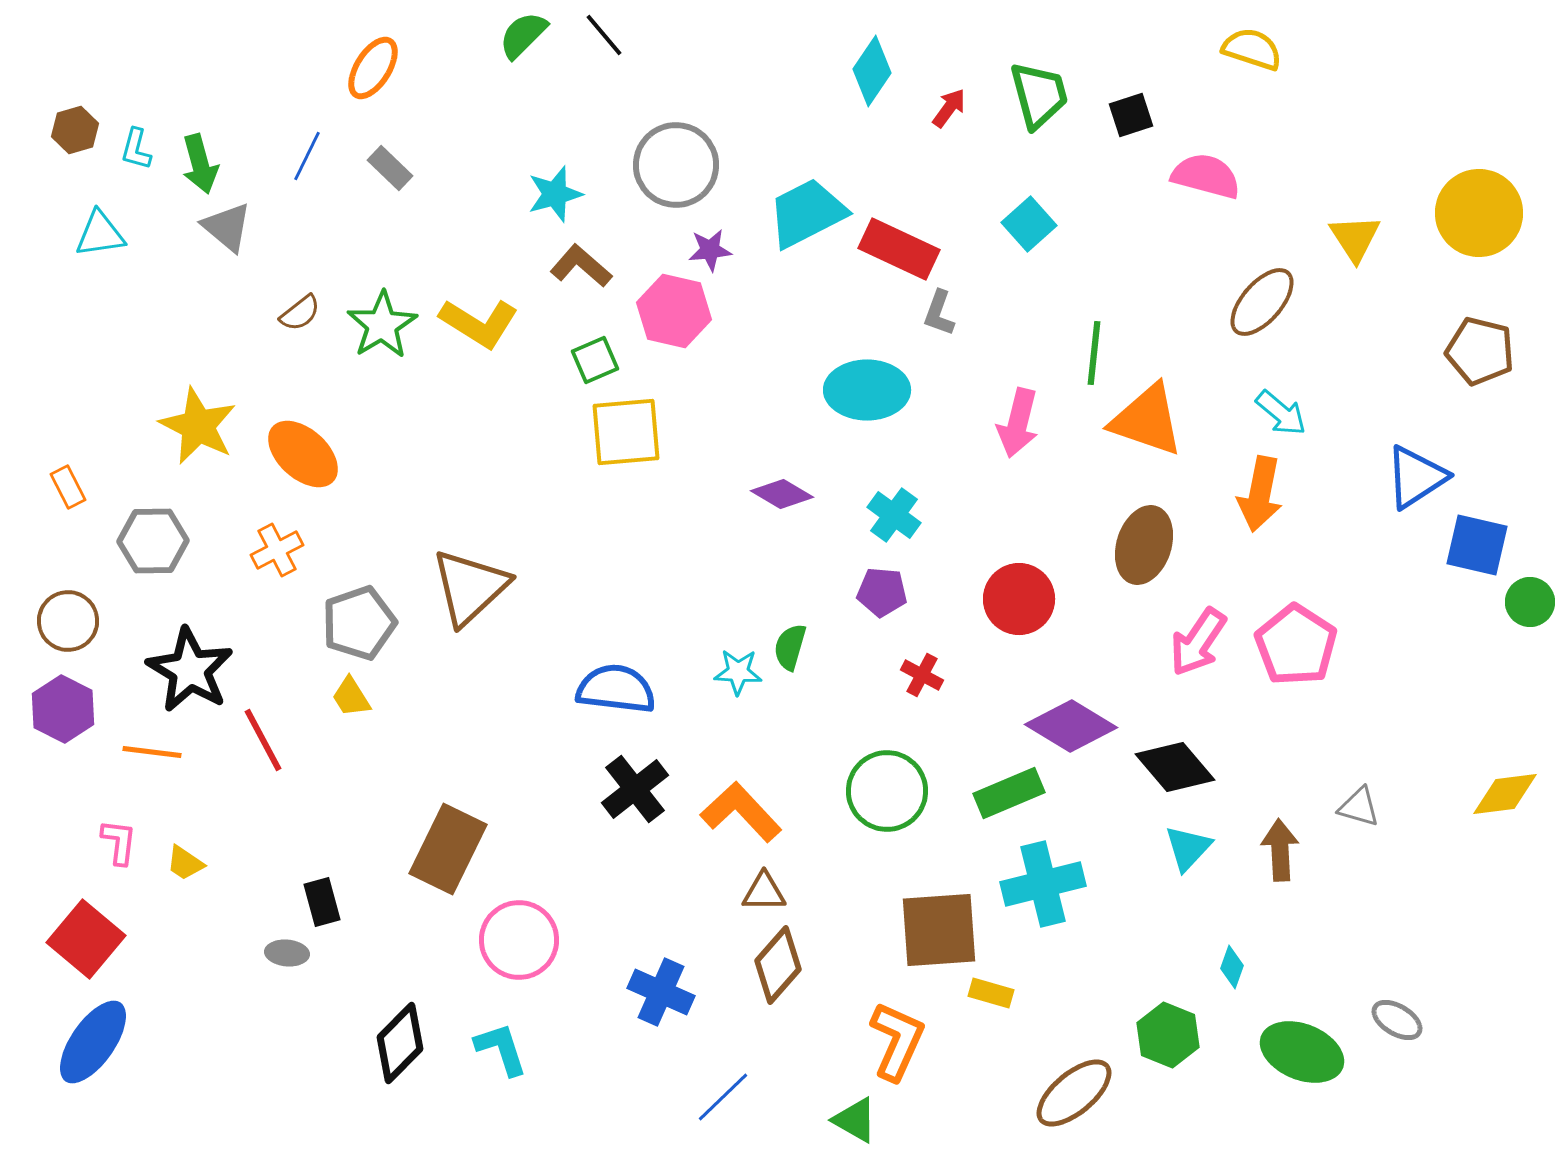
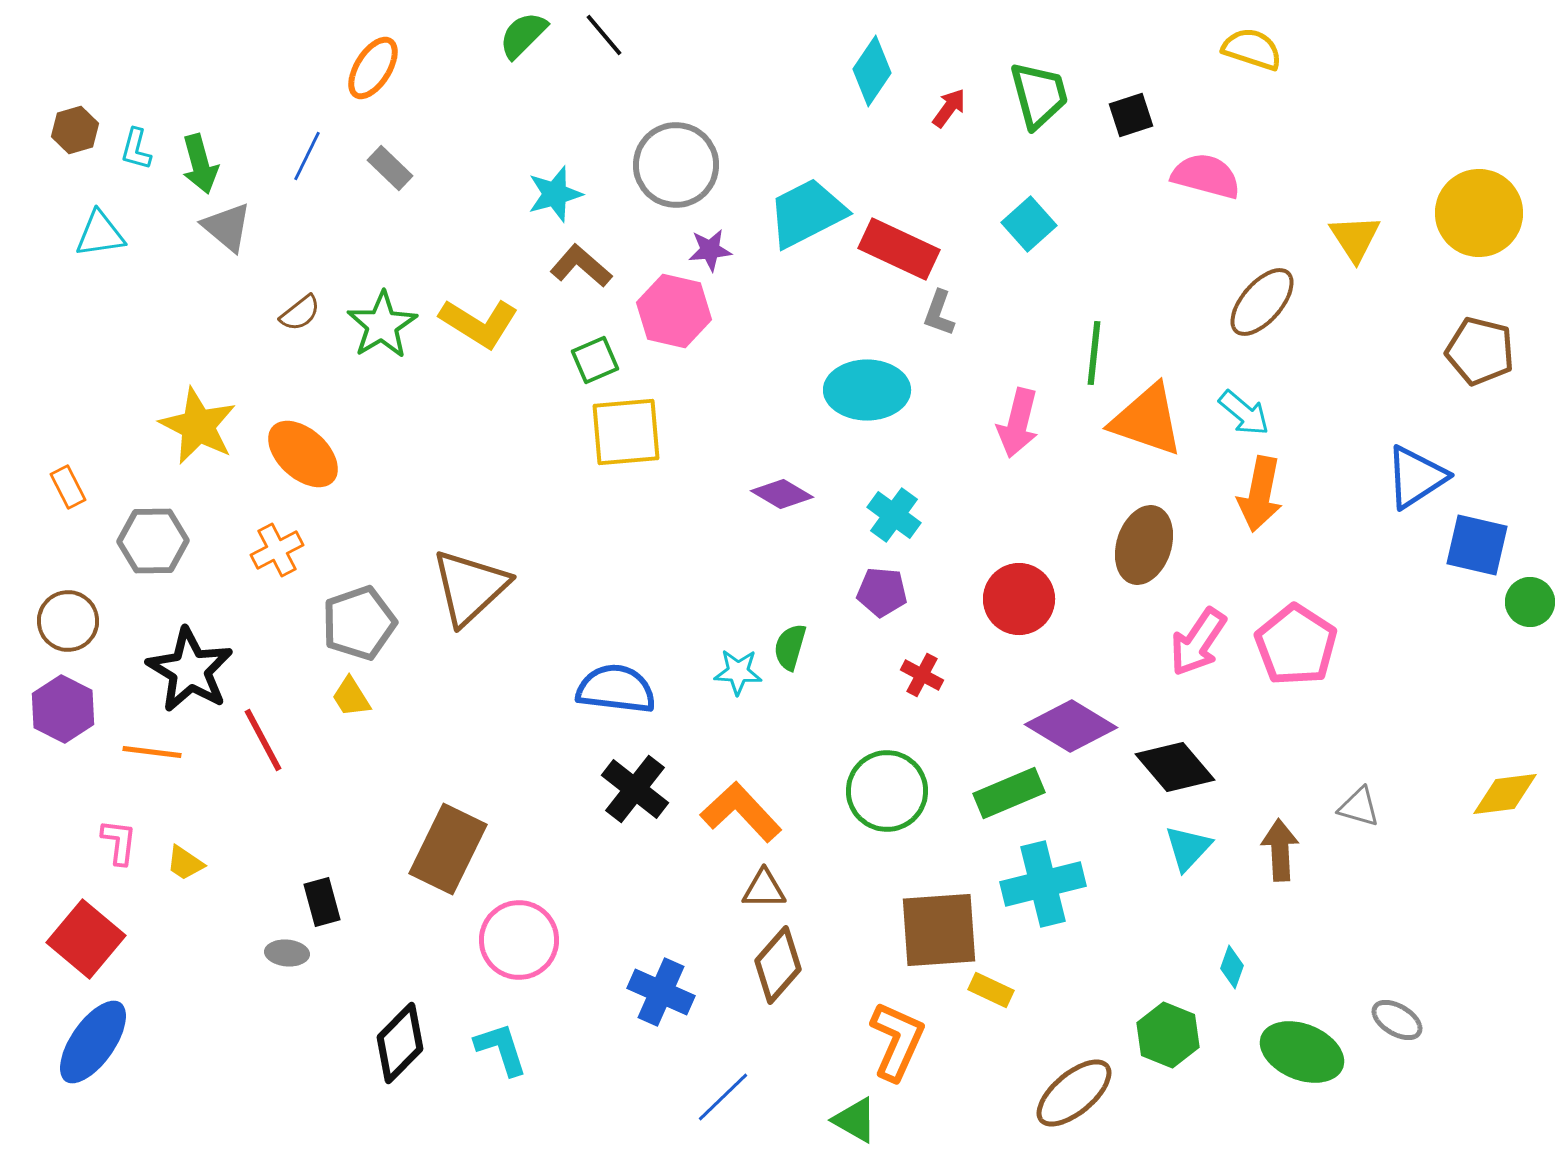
cyan arrow at (1281, 413): moved 37 px left
black cross at (635, 789): rotated 14 degrees counterclockwise
brown triangle at (764, 892): moved 3 px up
yellow rectangle at (991, 993): moved 3 px up; rotated 9 degrees clockwise
